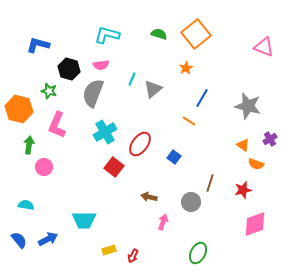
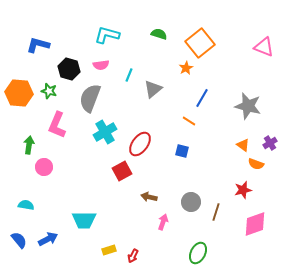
orange square: moved 4 px right, 9 px down
cyan line: moved 3 px left, 4 px up
gray semicircle: moved 3 px left, 5 px down
orange hexagon: moved 16 px up; rotated 8 degrees counterclockwise
purple cross: moved 4 px down
blue square: moved 8 px right, 6 px up; rotated 24 degrees counterclockwise
red square: moved 8 px right, 4 px down; rotated 24 degrees clockwise
brown line: moved 6 px right, 29 px down
